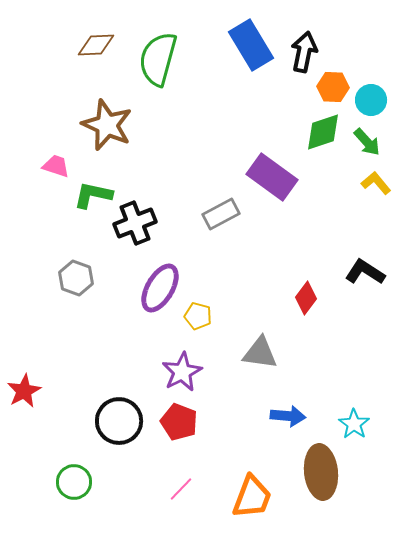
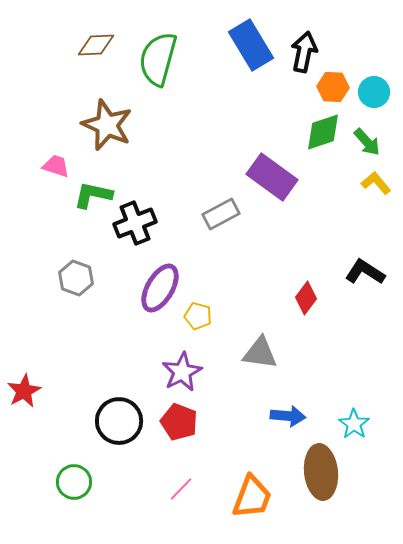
cyan circle: moved 3 px right, 8 px up
